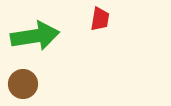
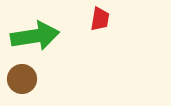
brown circle: moved 1 px left, 5 px up
